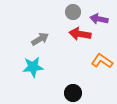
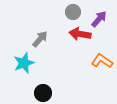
purple arrow: rotated 120 degrees clockwise
gray arrow: rotated 18 degrees counterclockwise
cyan star: moved 9 px left, 4 px up; rotated 15 degrees counterclockwise
black circle: moved 30 px left
